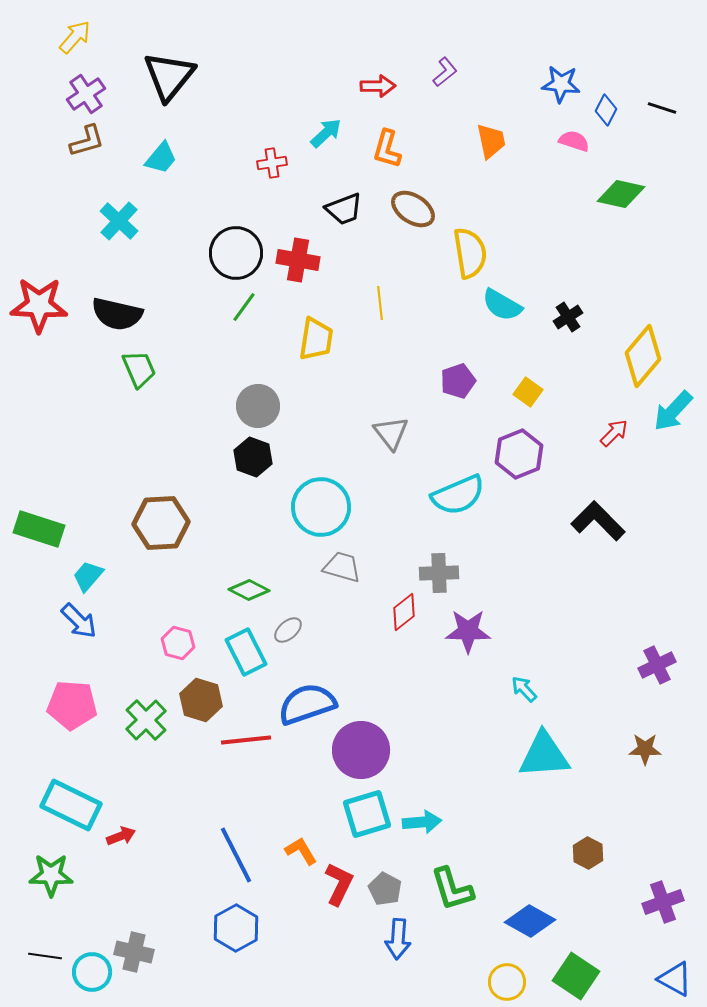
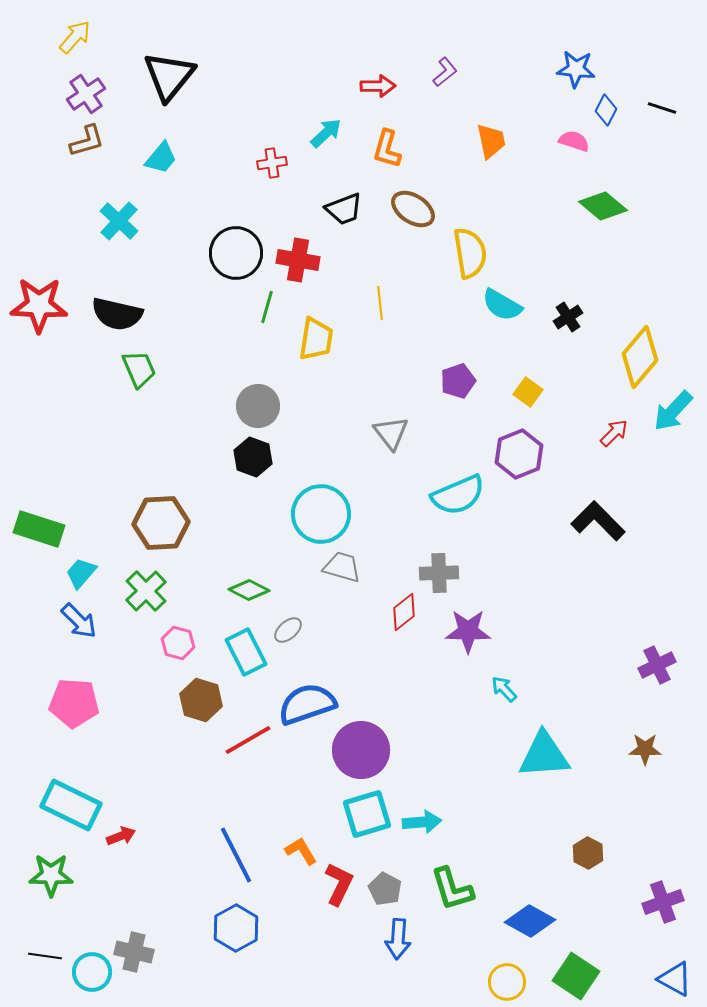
blue star at (561, 84): moved 15 px right, 15 px up
green diamond at (621, 194): moved 18 px left, 12 px down; rotated 27 degrees clockwise
green line at (244, 307): moved 23 px right; rotated 20 degrees counterclockwise
yellow diamond at (643, 356): moved 3 px left, 1 px down
cyan circle at (321, 507): moved 7 px down
cyan trapezoid at (88, 576): moved 7 px left, 3 px up
cyan arrow at (524, 689): moved 20 px left
pink pentagon at (72, 705): moved 2 px right, 2 px up
green cross at (146, 720): moved 129 px up
red line at (246, 740): moved 2 px right; rotated 24 degrees counterclockwise
